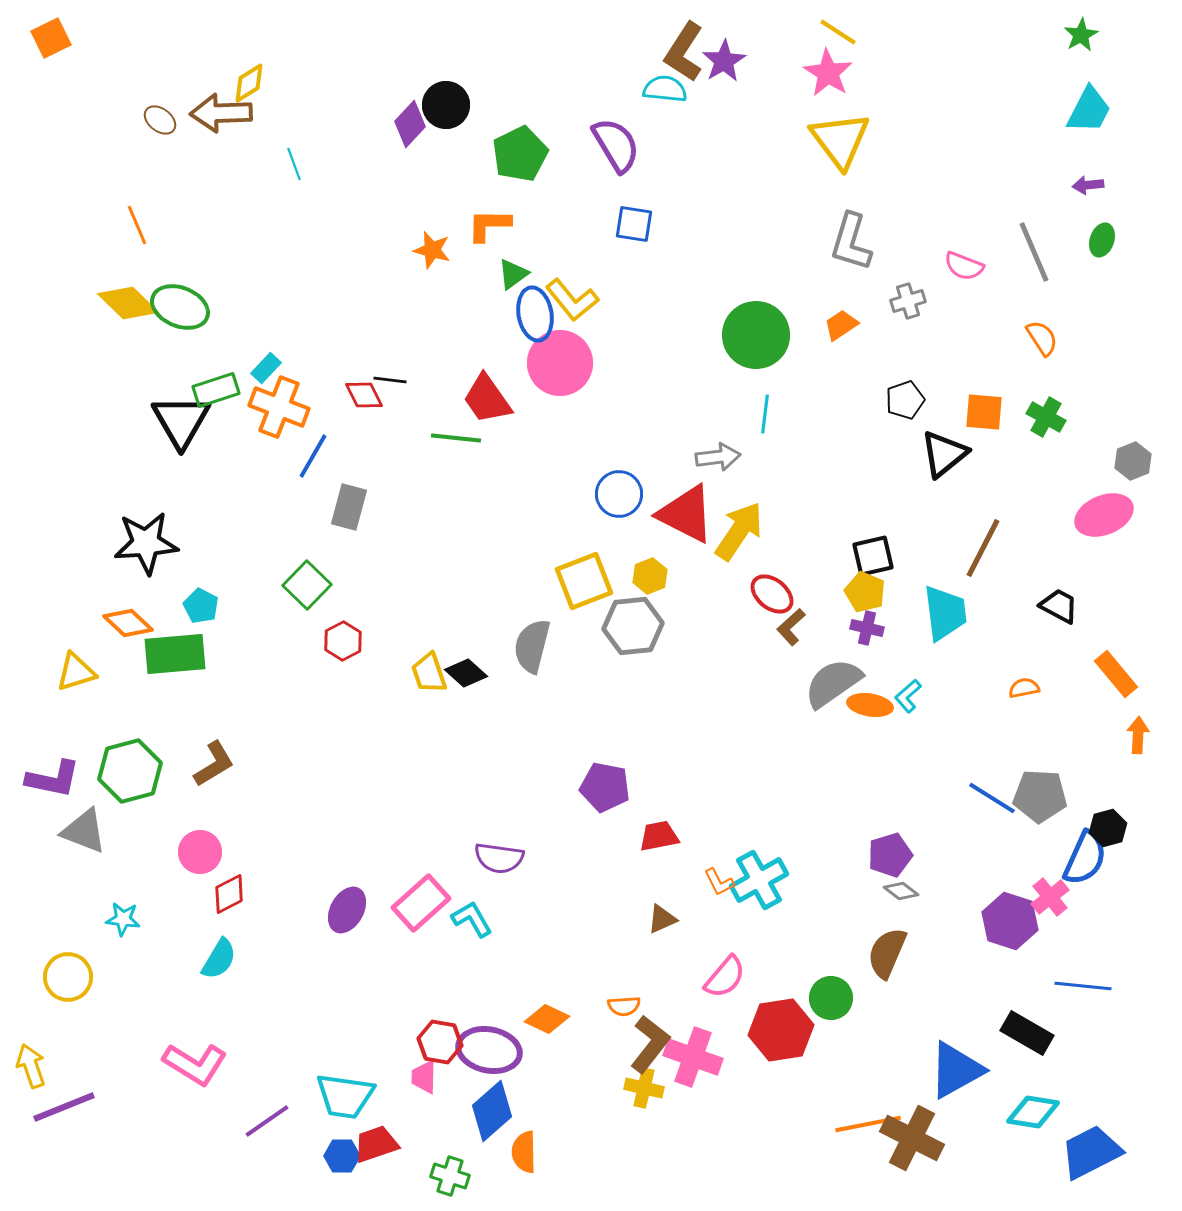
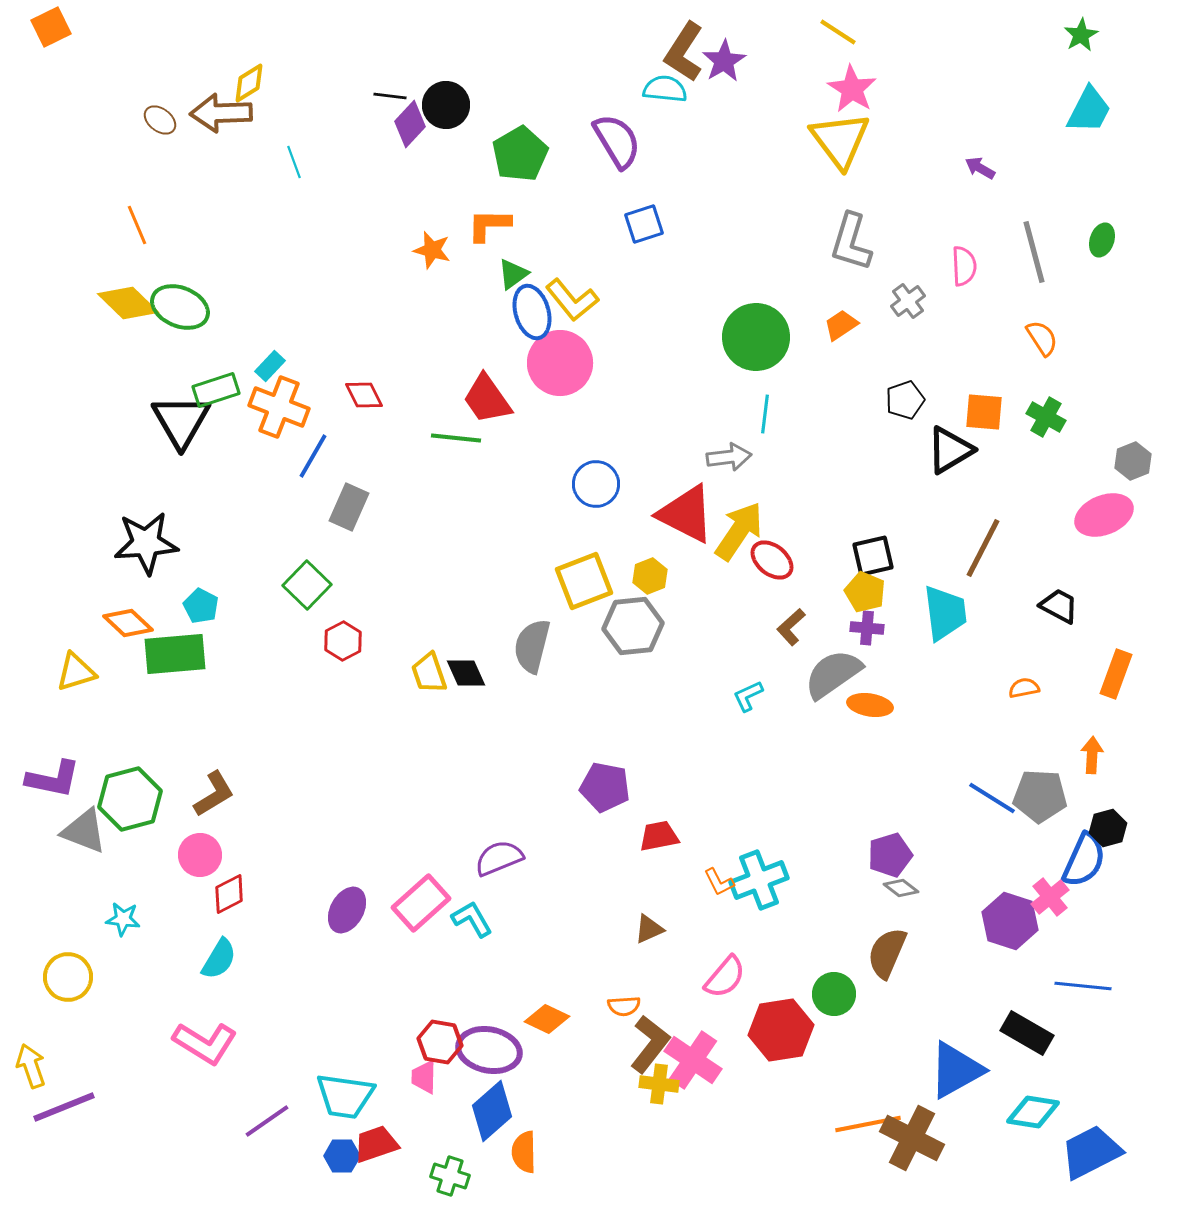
orange square at (51, 38): moved 11 px up
pink star at (828, 73): moved 24 px right, 16 px down
purple semicircle at (616, 145): moved 1 px right, 4 px up
green pentagon at (520, 154): rotated 4 degrees counterclockwise
cyan line at (294, 164): moved 2 px up
purple arrow at (1088, 185): moved 108 px left, 17 px up; rotated 36 degrees clockwise
blue square at (634, 224): moved 10 px right; rotated 27 degrees counterclockwise
gray line at (1034, 252): rotated 8 degrees clockwise
pink semicircle at (964, 266): rotated 114 degrees counterclockwise
gray cross at (908, 301): rotated 20 degrees counterclockwise
blue ellipse at (535, 314): moved 3 px left, 2 px up; rotated 6 degrees counterclockwise
green circle at (756, 335): moved 2 px down
cyan rectangle at (266, 368): moved 4 px right, 2 px up
black line at (390, 380): moved 284 px up
black triangle at (944, 454): moved 6 px right, 4 px up; rotated 8 degrees clockwise
gray arrow at (718, 457): moved 11 px right
blue circle at (619, 494): moved 23 px left, 10 px up
gray rectangle at (349, 507): rotated 9 degrees clockwise
red ellipse at (772, 594): moved 34 px up
purple cross at (867, 628): rotated 8 degrees counterclockwise
black diamond at (466, 673): rotated 24 degrees clockwise
orange rectangle at (1116, 674): rotated 60 degrees clockwise
gray semicircle at (833, 683): moved 9 px up
cyan L-shape at (908, 696): moved 160 px left; rotated 16 degrees clockwise
orange arrow at (1138, 735): moved 46 px left, 20 px down
brown L-shape at (214, 764): moved 30 px down
green hexagon at (130, 771): moved 28 px down
pink circle at (200, 852): moved 3 px down
purple semicircle at (499, 858): rotated 150 degrees clockwise
blue semicircle at (1085, 858): moved 1 px left, 2 px down
cyan cross at (759, 880): rotated 8 degrees clockwise
gray diamond at (901, 891): moved 3 px up
brown triangle at (662, 919): moved 13 px left, 10 px down
green circle at (831, 998): moved 3 px right, 4 px up
pink cross at (693, 1057): moved 3 px down; rotated 14 degrees clockwise
pink L-shape at (195, 1064): moved 10 px right, 21 px up
yellow cross at (644, 1088): moved 15 px right, 4 px up; rotated 6 degrees counterclockwise
